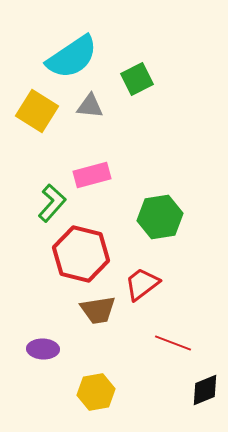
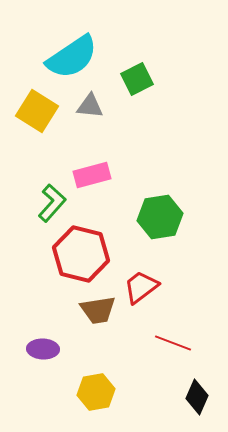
red trapezoid: moved 1 px left, 3 px down
black diamond: moved 8 px left, 7 px down; rotated 44 degrees counterclockwise
